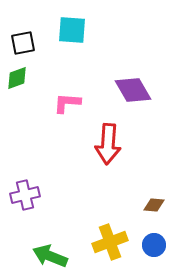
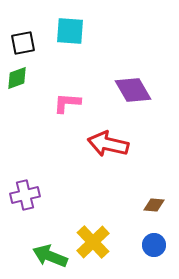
cyan square: moved 2 px left, 1 px down
red arrow: rotated 99 degrees clockwise
yellow cross: moved 17 px left; rotated 24 degrees counterclockwise
